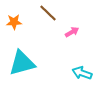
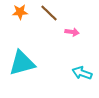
brown line: moved 1 px right
orange star: moved 6 px right, 10 px up
pink arrow: rotated 40 degrees clockwise
